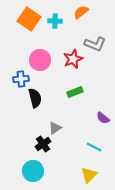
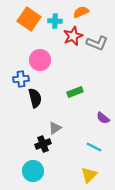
orange semicircle: rotated 14 degrees clockwise
gray L-shape: moved 2 px right, 1 px up
red star: moved 23 px up
black cross: rotated 14 degrees clockwise
